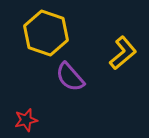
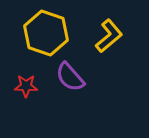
yellow L-shape: moved 14 px left, 17 px up
red star: moved 34 px up; rotated 15 degrees clockwise
